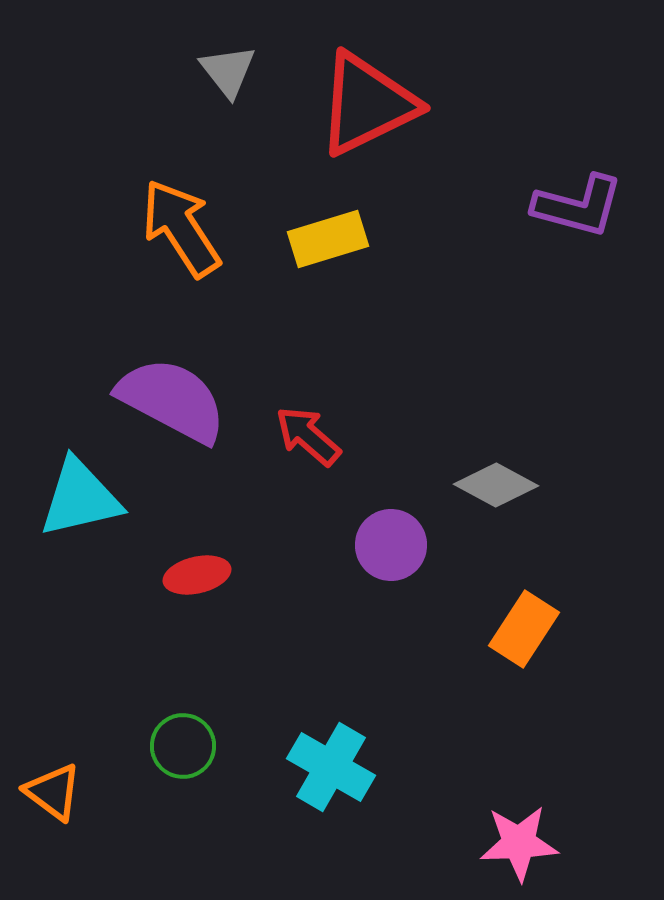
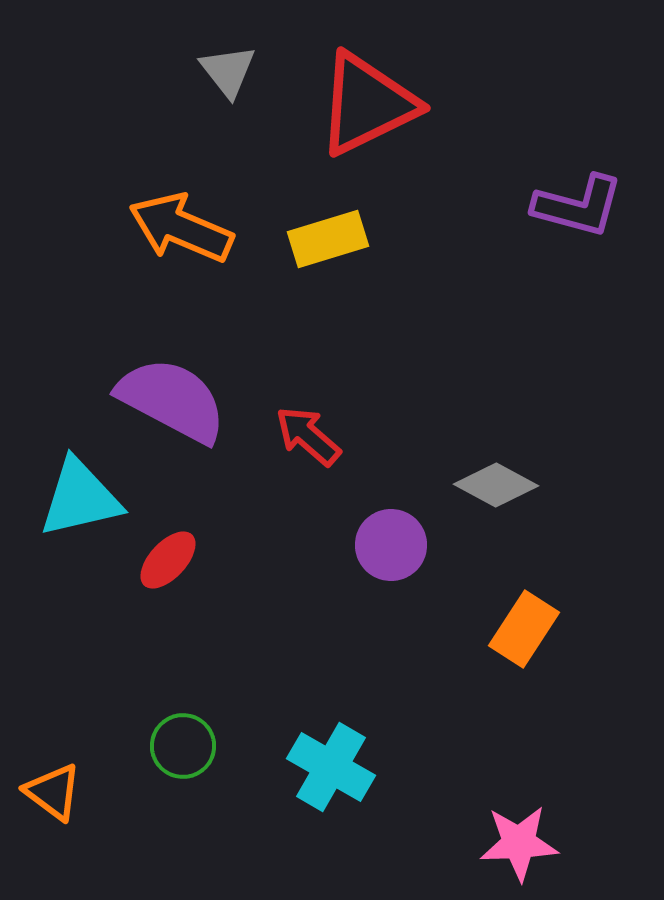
orange arrow: rotated 34 degrees counterclockwise
red ellipse: moved 29 px left, 15 px up; rotated 34 degrees counterclockwise
